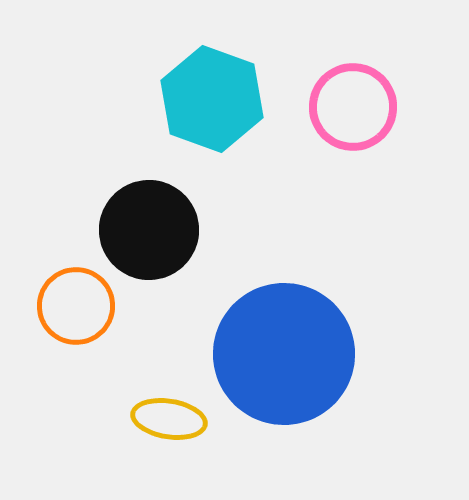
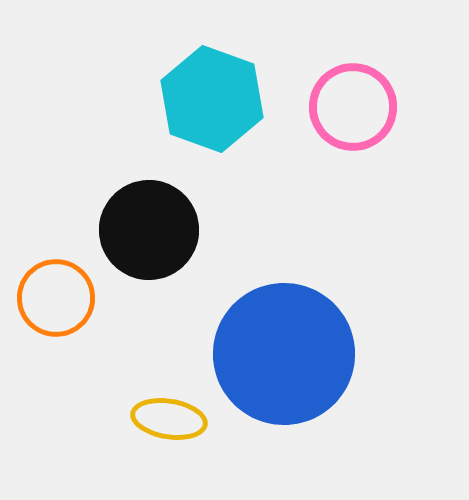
orange circle: moved 20 px left, 8 px up
